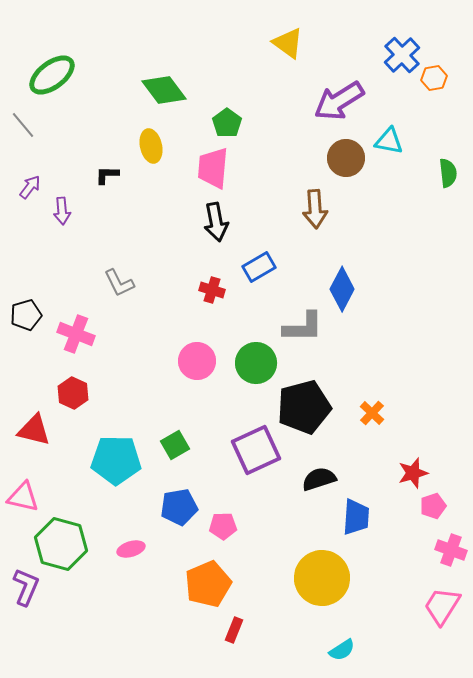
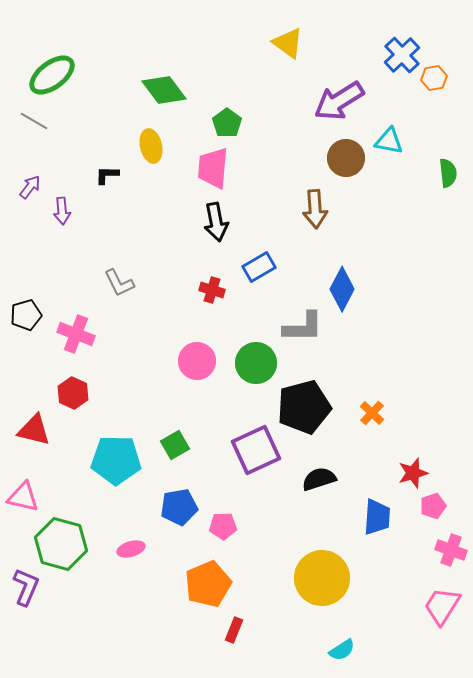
gray line at (23, 125): moved 11 px right, 4 px up; rotated 20 degrees counterclockwise
blue trapezoid at (356, 517): moved 21 px right
